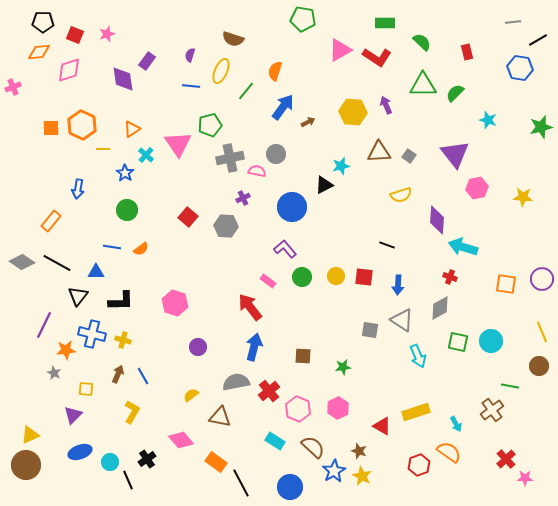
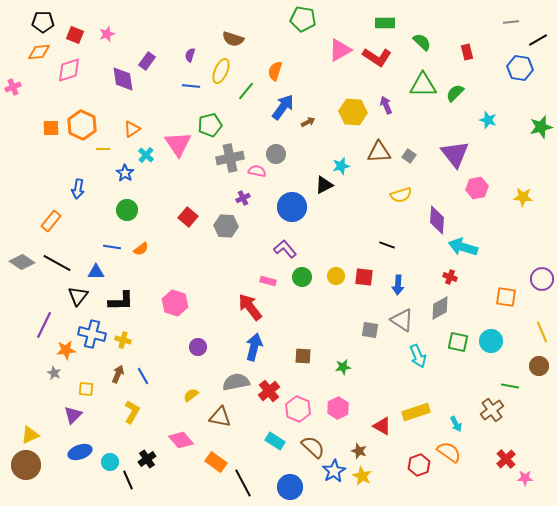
gray line at (513, 22): moved 2 px left
pink rectangle at (268, 281): rotated 21 degrees counterclockwise
orange square at (506, 284): moved 13 px down
black line at (241, 483): moved 2 px right
